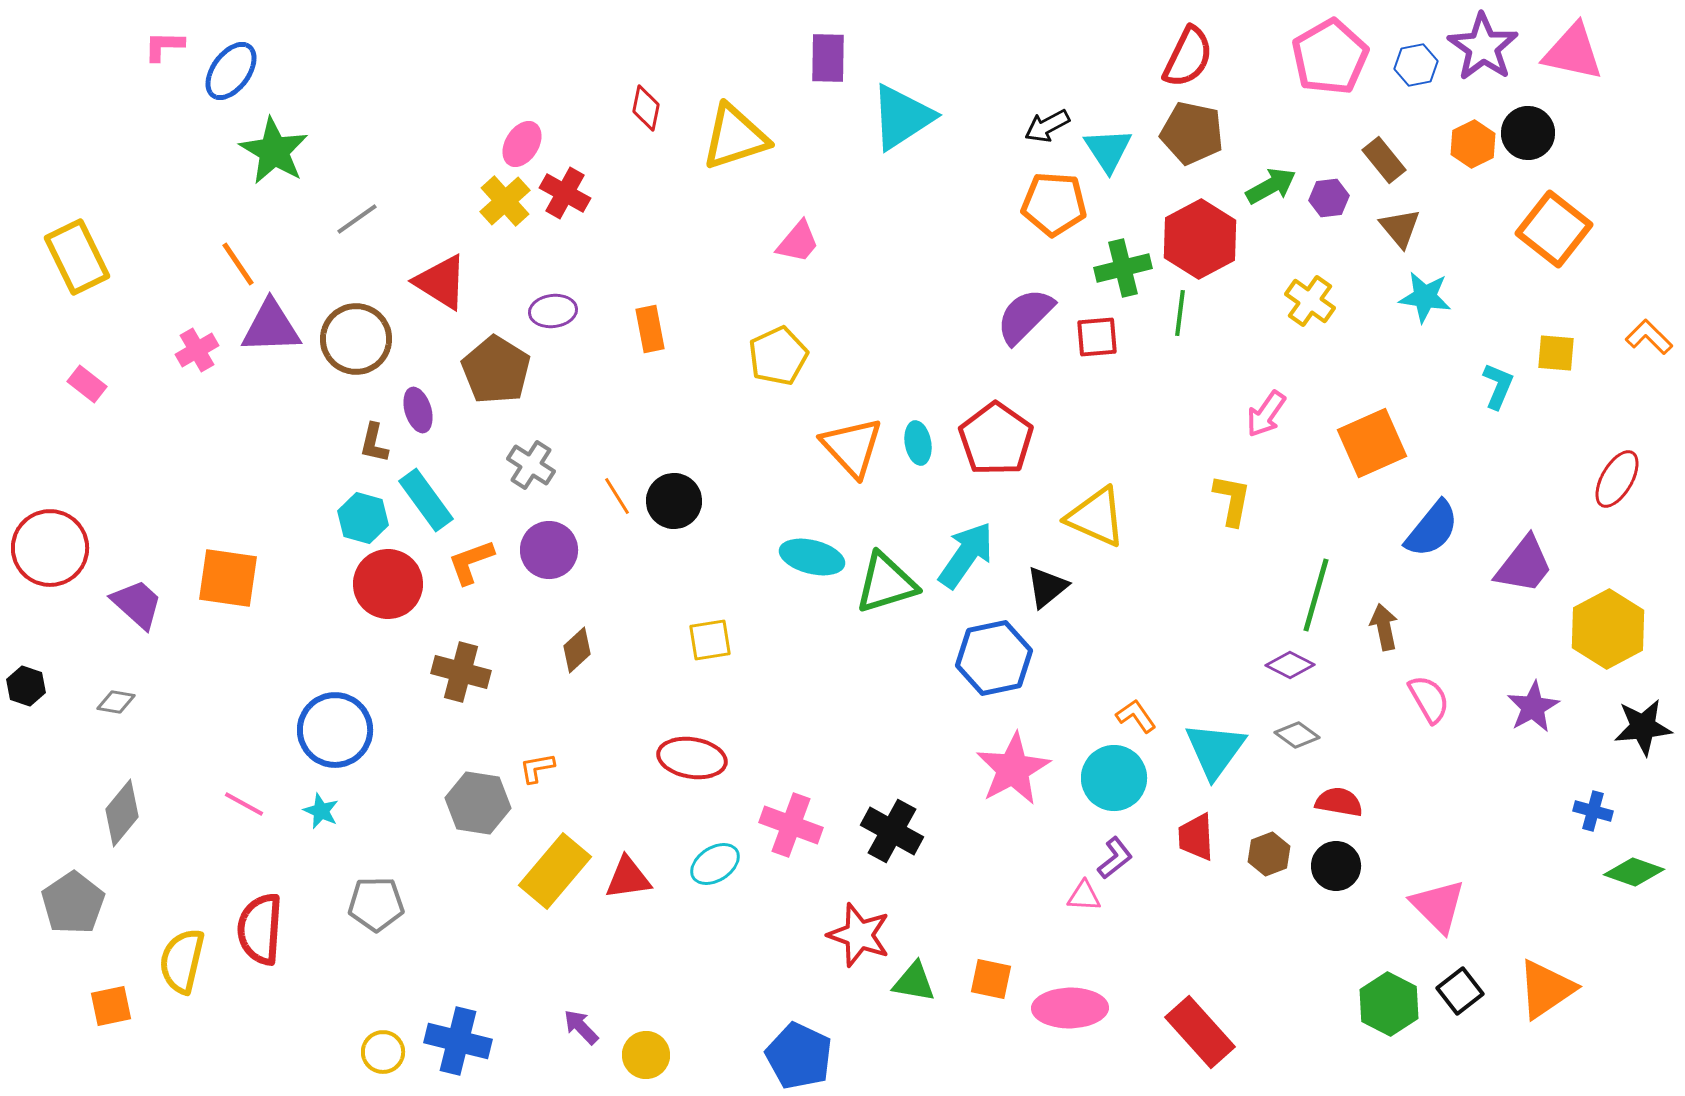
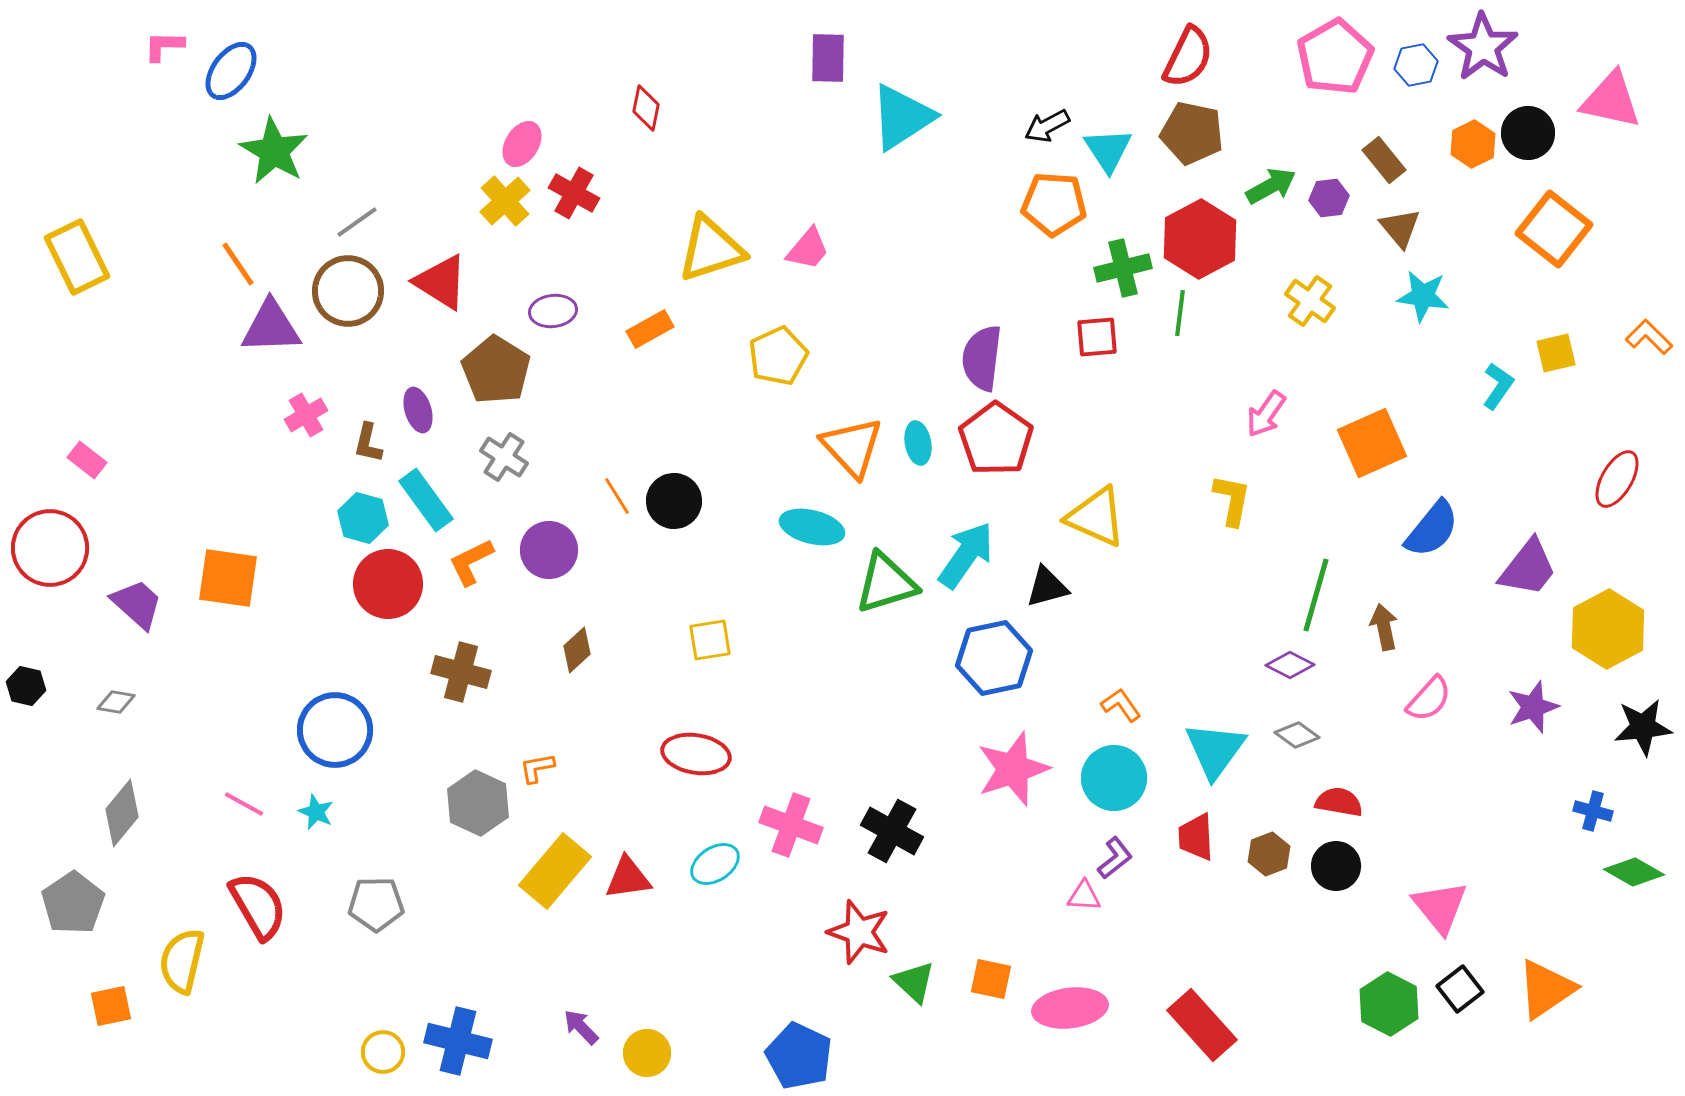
pink triangle at (1573, 52): moved 38 px right, 48 px down
pink pentagon at (1330, 57): moved 5 px right
yellow triangle at (735, 137): moved 24 px left, 112 px down
red cross at (565, 193): moved 9 px right
gray line at (357, 219): moved 3 px down
pink trapezoid at (798, 242): moved 10 px right, 7 px down
cyan star at (1425, 297): moved 2 px left, 1 px up
purple semicircle at (1025, 316): moved 43 px left, 42 px down; rotated 38 degrees counterclockwise
orange rectangle at (650, 329): rotated 72 degrees clockwise
brown circle at (356, 339): moved 8 px left, 48 px up
pink cross at (197, 350): moved 109 px right, 65 px down
yellow square at (1556, 353): rotated 18 degrees counterclockwise
pink rectangle at (87, 384): moved 76 px down
cyan L-shape at (1498, 386): rotated 12 degrees clockwise
brown L-shape at (374, 443): moved 6 px left
gray cross at (531, 465): moved 27 px left, 8 px up
cyan ellipse at (812, 557): moved 30 px up
orange L-shape at (471, 562): rotated 6 degrees counterclockwise
purple trapezoid at (1524, 565): moved 4 px right, 3 px down
black triangle at (1047, 587): rotated 24 degrees clockwise
black hexagon at (26, 686): rotated 6 degrees counterclockwise
pink semicircle at (1429, 699): rotated 72 degrees clockwise
purple star at (1533, 707): rotated 10 degrees clockwise
orange L-shape at (1136, 716): moved 15 px left, 11 px up
red ellipse at (692, 758): moved 4 px right, 4 px up
pink star at (1013, 769): rotated 10 degrees clockwise
gray hexagon at (478, 803): rotated 16 degrees clockwise
cyan star at (321, 811): moved 5 px left, 1 px down
green diamond at (1634, 872): rotated 10 degrees clockwise
pink triangle at (1438, 906): moved 2 px right, 1 px down; rotated 6 degrees clockwise
red semicircle at (260, 929): moved 2 px left, 23 px up; rotated 146 degrees clockwise
red star at (859, 935): moved 3 px up
green triangle at (914, 982): rotated 33 degrees clockwise
black square at (1460, 991): moved 2 px up
pink ellipse at (1070, 1008): rotated 6 degrees counterclockwise
red rectangle at (1200, 1032): moved 2 px right, 7 px up
yellow circle at (646, 1055): moved 1 px right, 2 px up
